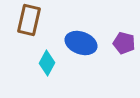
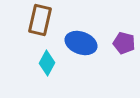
brown rectangle: moved 11 px right
